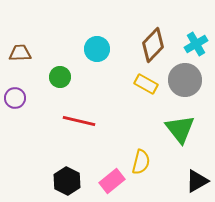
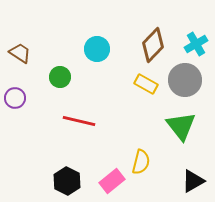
brown trapezoid: rotated 35 degrees clockwise
green triangle: moved 1 px right, 3 px up
black triangle: moved 4 px left
